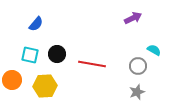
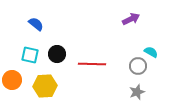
purple arrow: moved 2 px left, 1 px down
blue semicircle: rotated 91 degrees counterclockwise
cyan semicircle: moved 3 px left, 2 px down
red line: rotated 8 degrees counterclockwise
